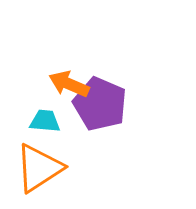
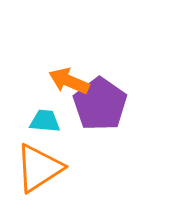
orange arrow: moved 3 px up
purple pentagon: rotated 12 degrees clockwise
